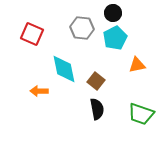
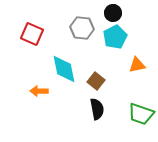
cyan pentagon: moved 1 px up
